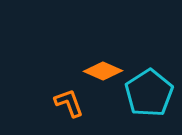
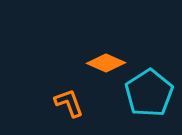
orange diamond: moved 3 px right, 8 px up
